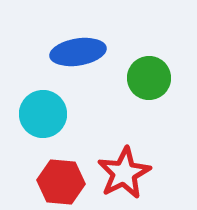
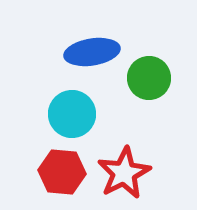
blue ellipse: moved 14 px right
cyan circle: moved 29 px right
red hexagon: moved 1 px right, 10 px up
